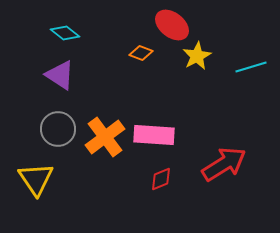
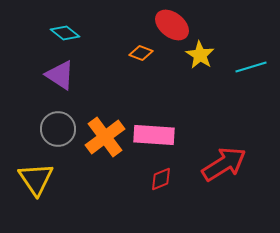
yellow star: moved 3 px right, 1 px up; rotated 12 degrees counterclockwise
